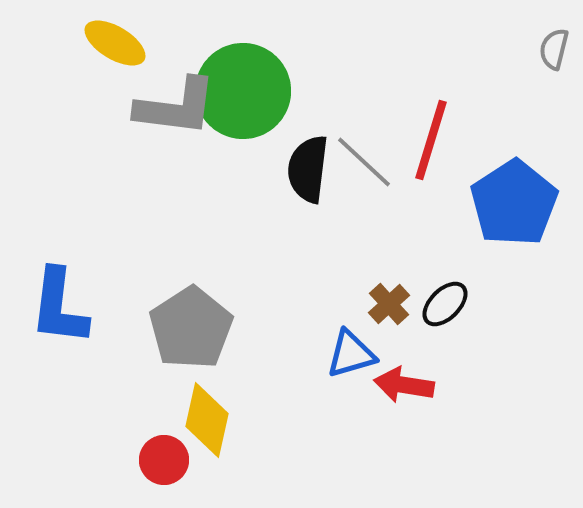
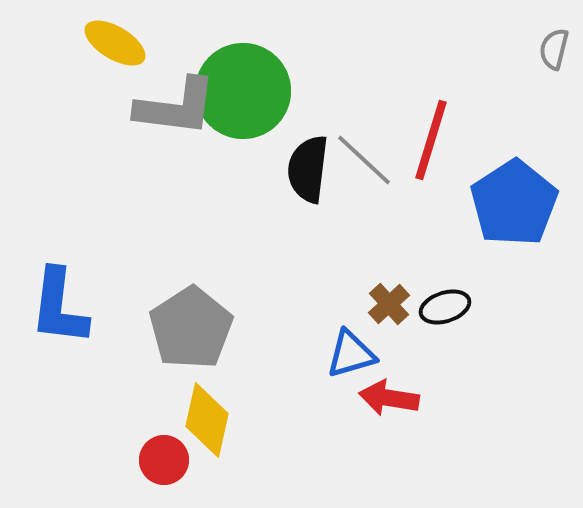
gray line: moved 2 px up
black ellipse: moved 3 px down; rotated 27 degrees clockwise
red arrow: moved 15 px left, 13 px down
